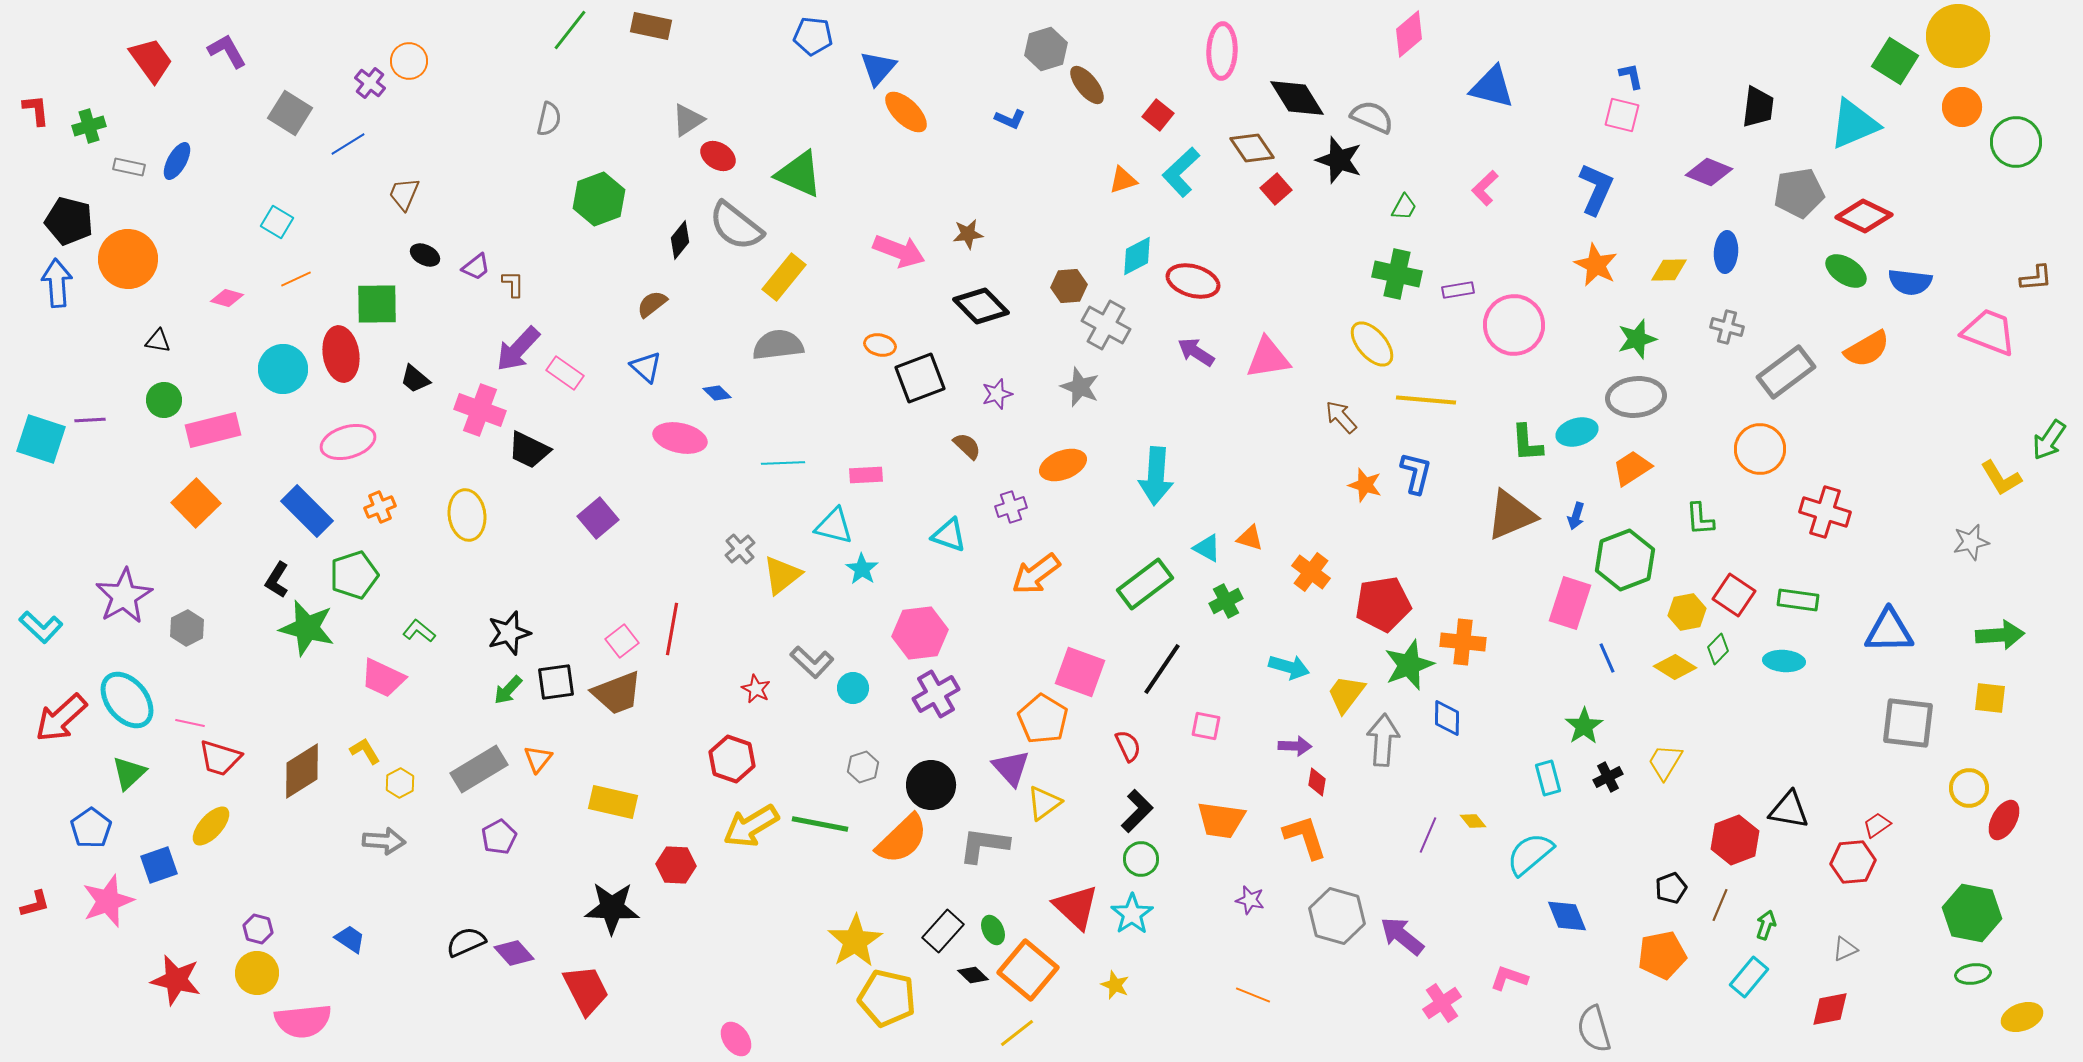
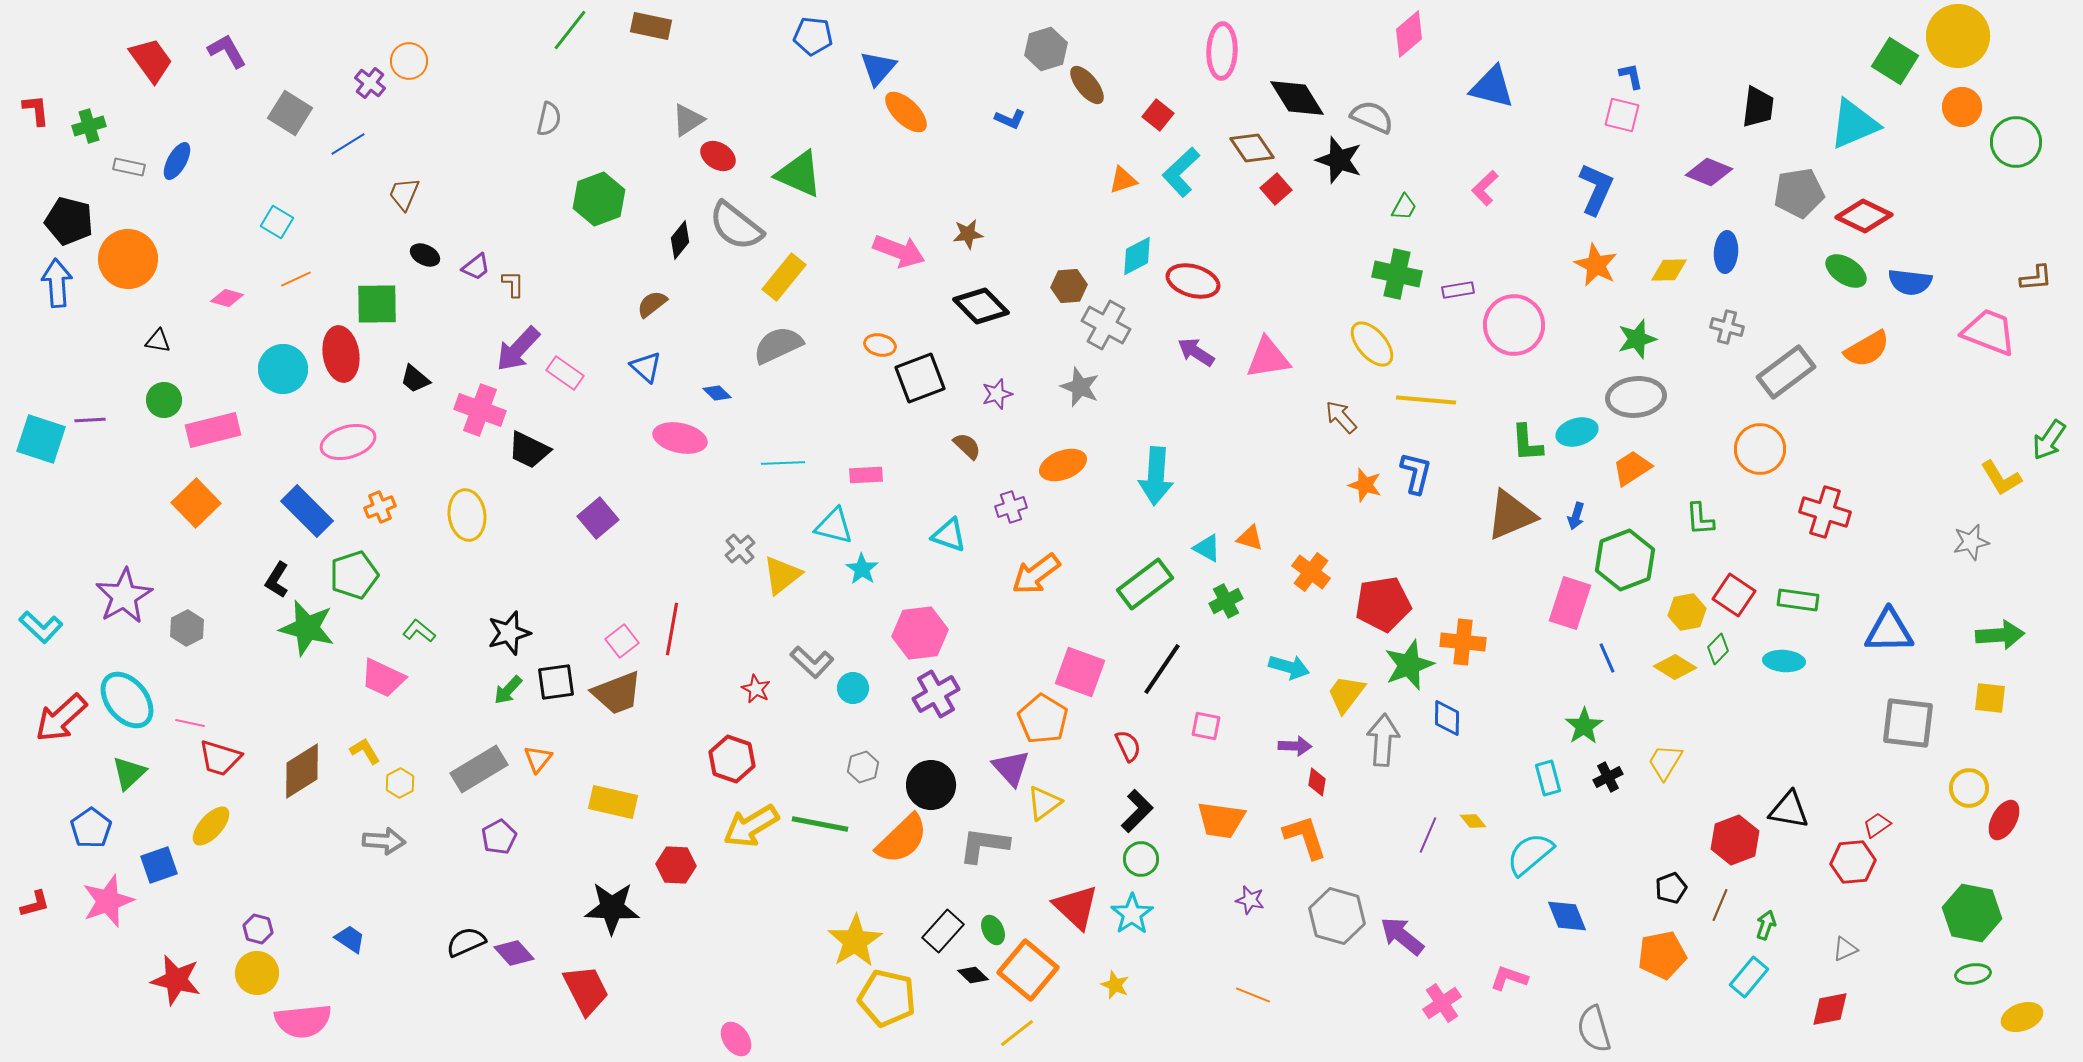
gray semicircle at (778, 345): rotated 18 degrees counterclockwise
